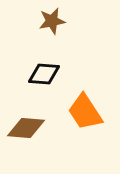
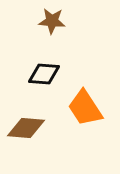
brown star: rotated 16 degrees clockwise
orange trapezoid: moved 4 px up
